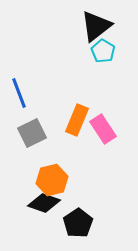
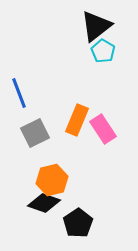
gray square: moved 3 px right
